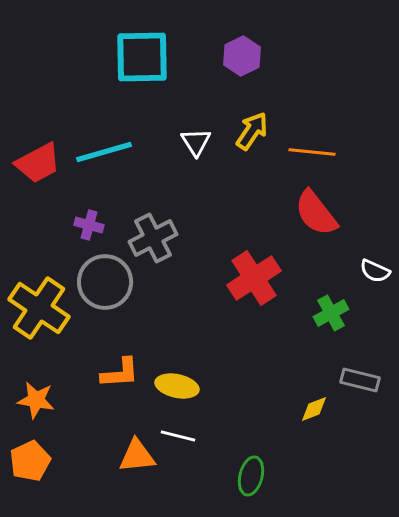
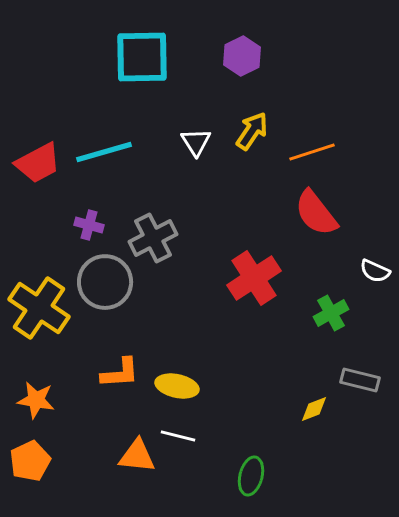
orange line: rotated 24 degrees counterclockwise
orange triangle: rotated 12 degrees clockwise
